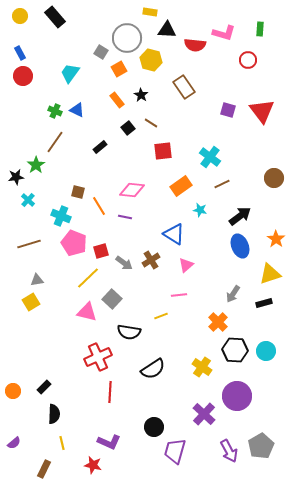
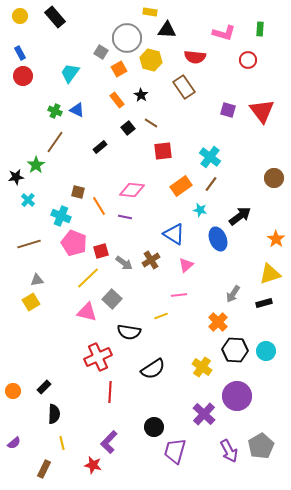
red semicircle at (195, 45): moved 12 px down
brown line at (222, 184): moved 11 px left; rotated 28 degrees counterclockwise
blue ellipse at (240, 246): moved 22 px left, 7 px up
purple L-shape at (109, 442): rotated 110 degrees clockwise
